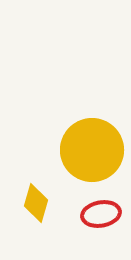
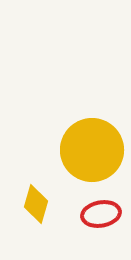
yellow diamond: moved 1 px down
